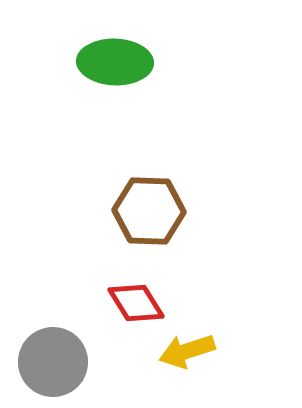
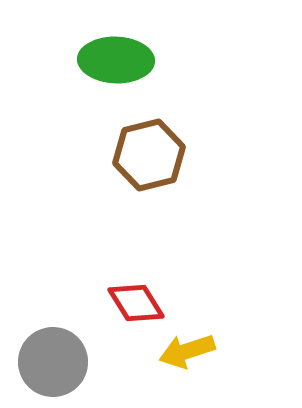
green ellipse: moved 1 px right, 2 px up
brown hexagon: moved 56 px up; rotated 16 degrees counterclockwise
